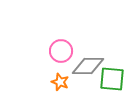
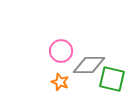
gray diamond: moved 1 px right, 1 px up
green square: rotated 8 degrees clockwise
